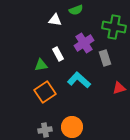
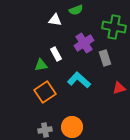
white rectangle: moved 2 px left
